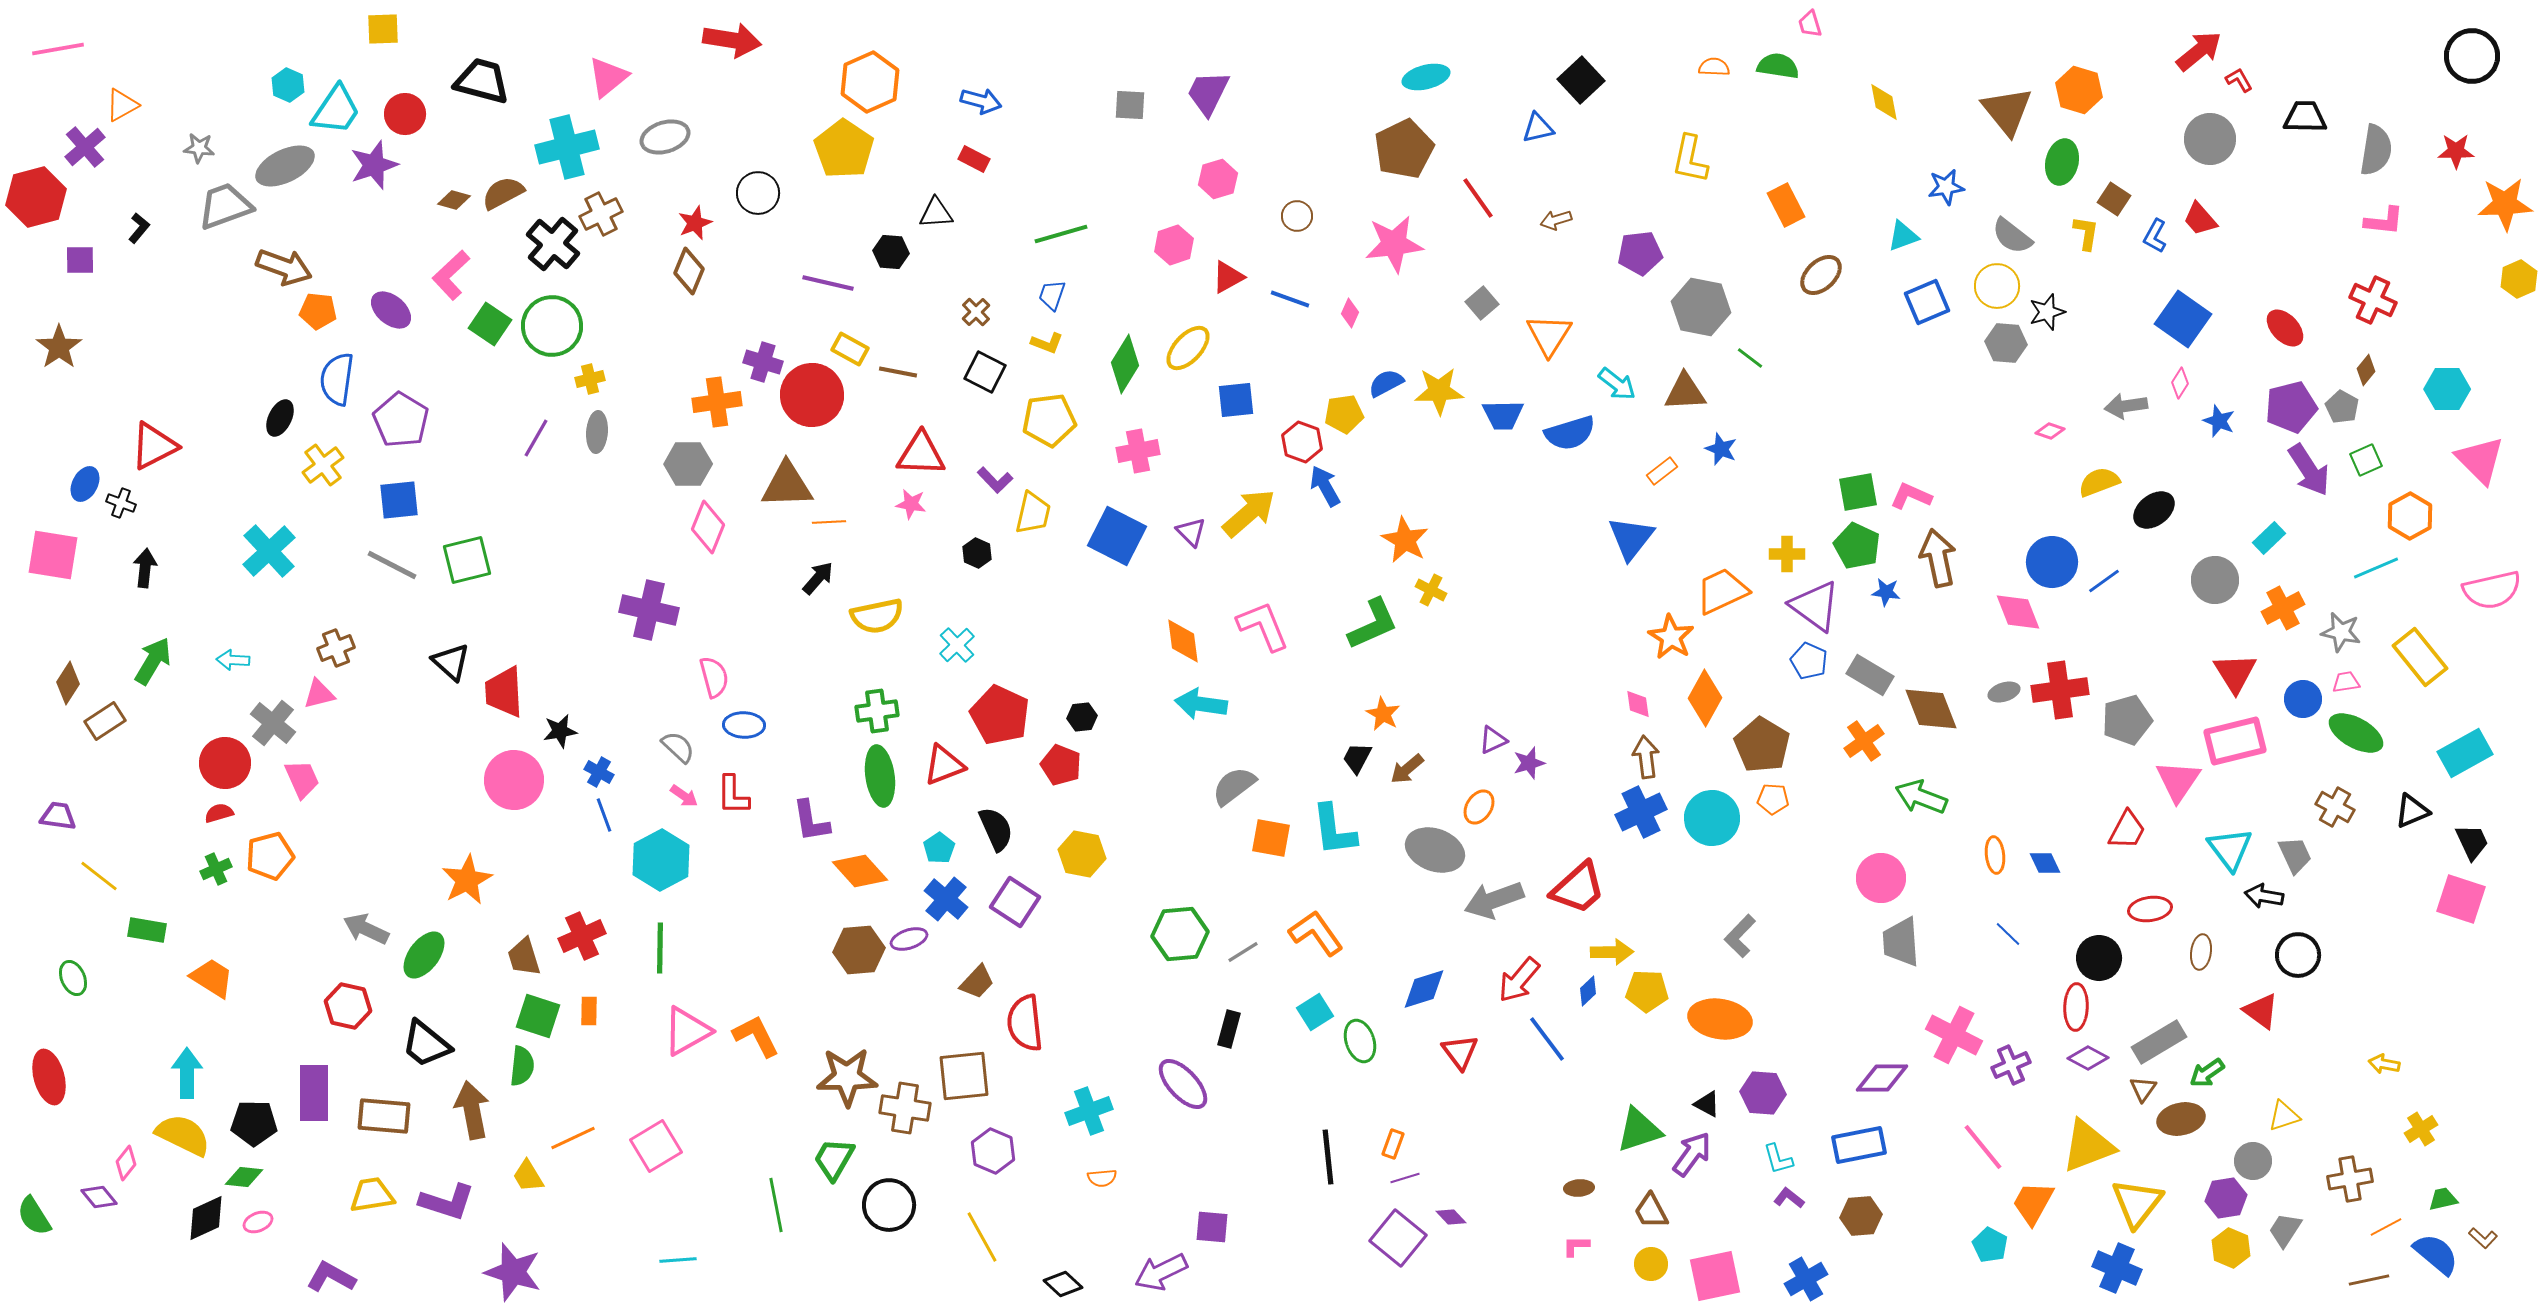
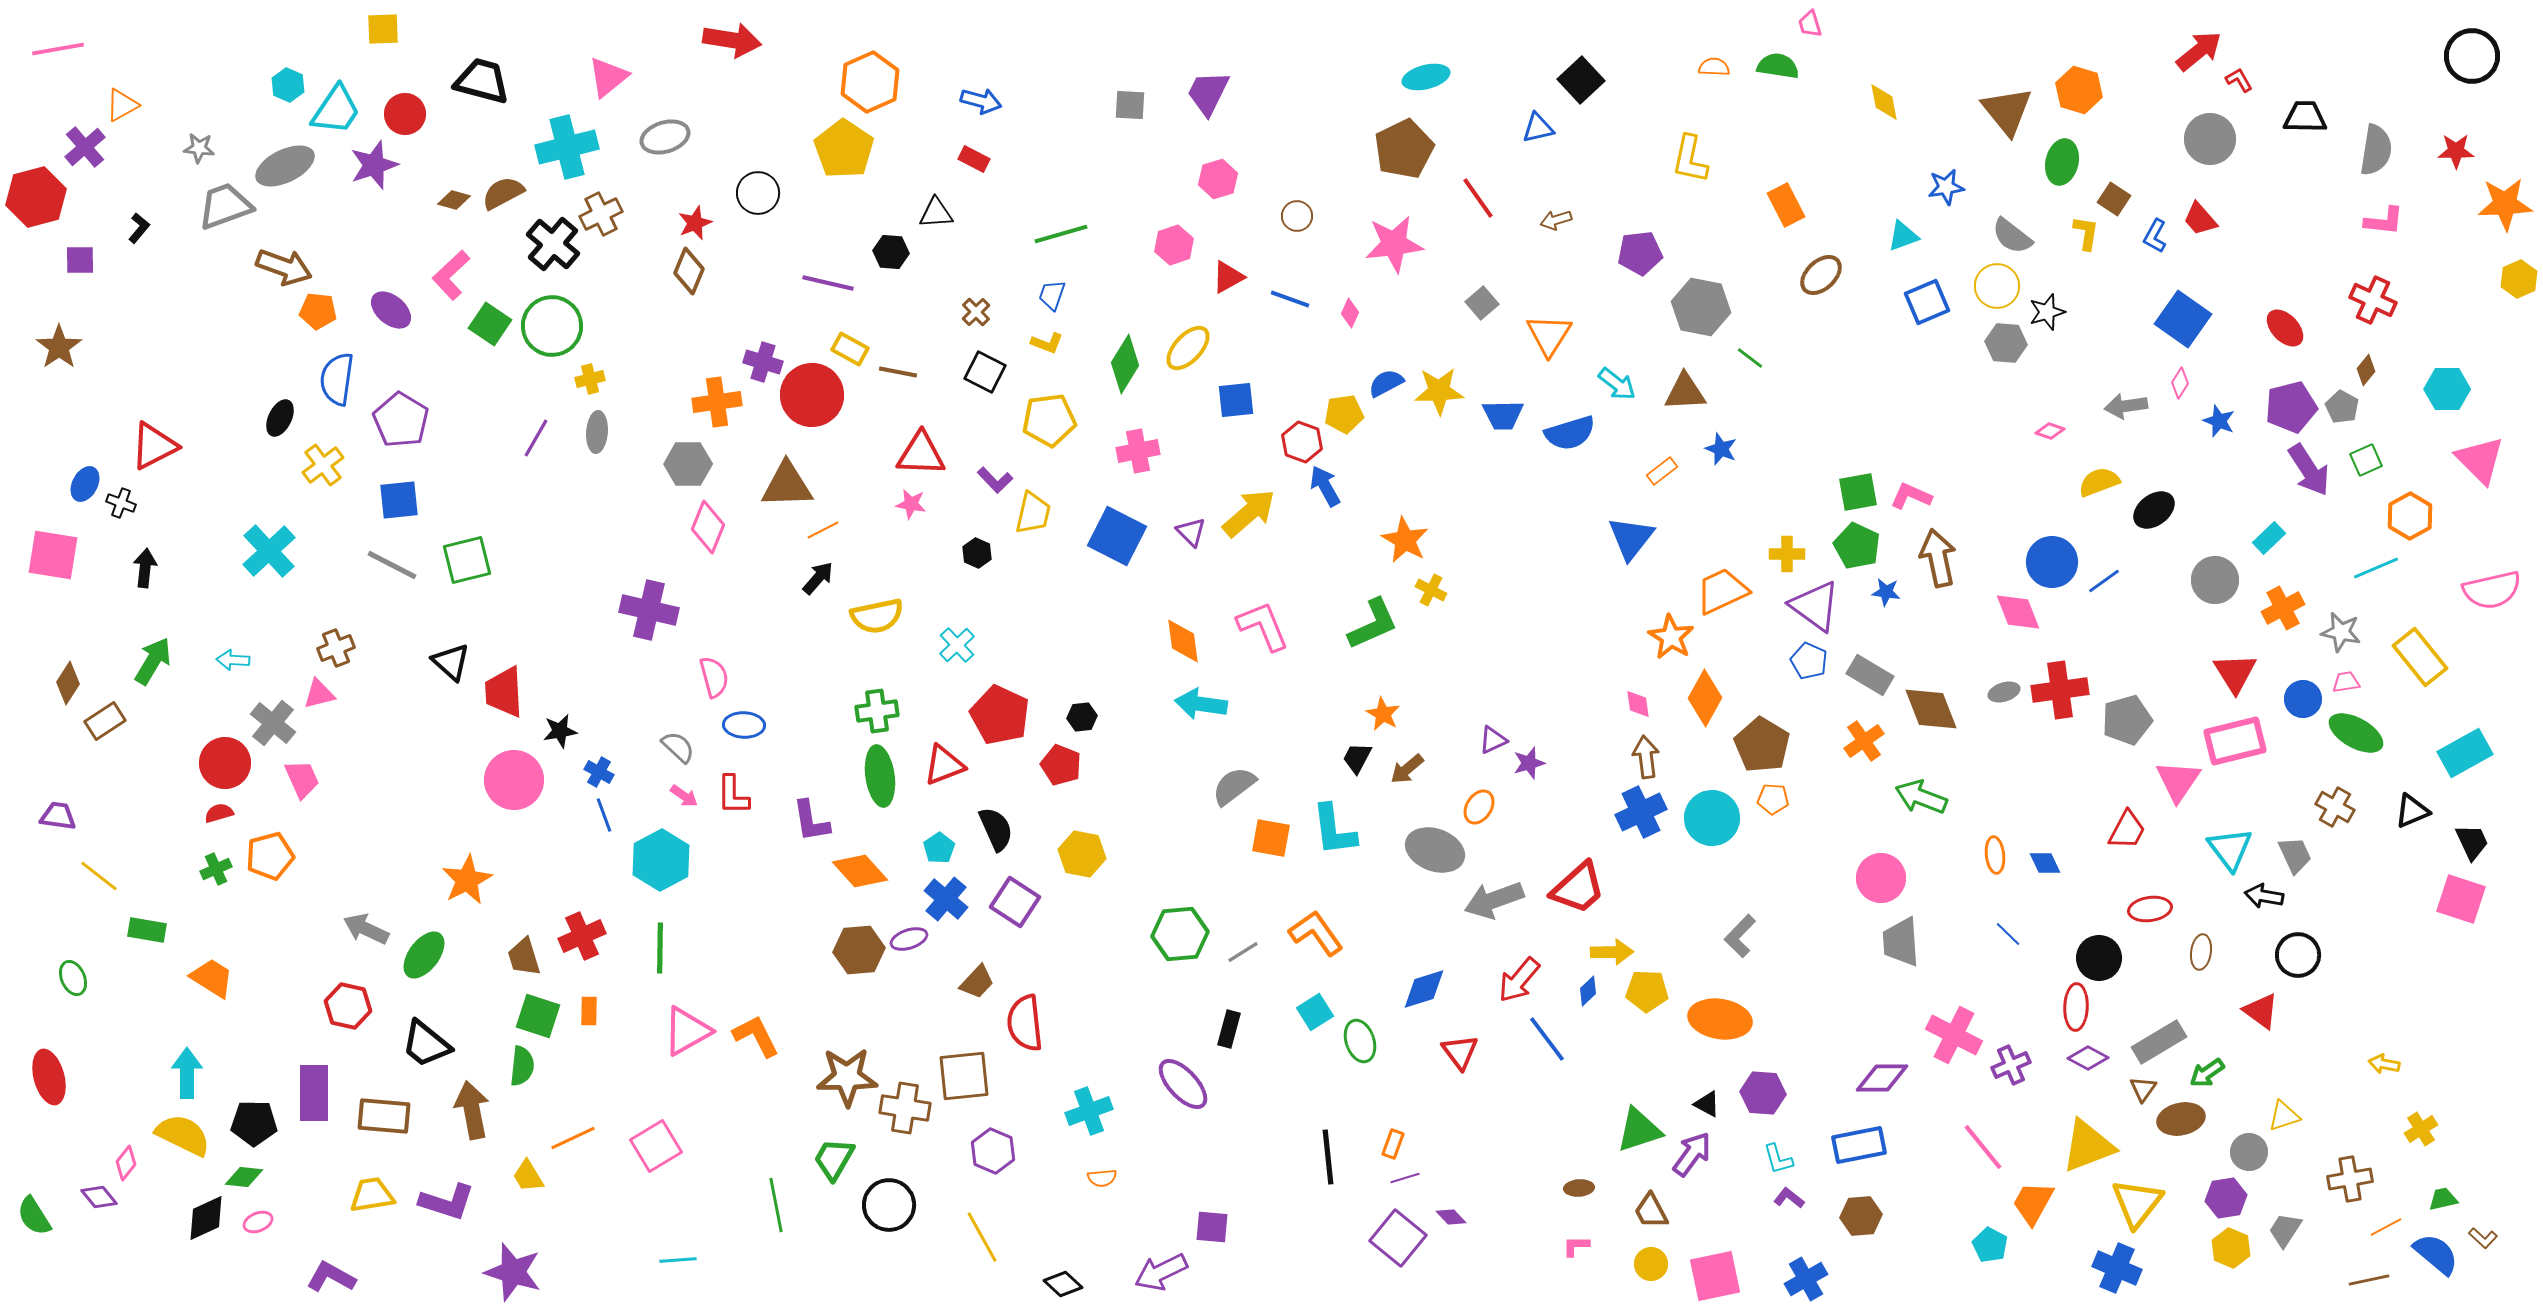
orange line at (829, 522): moved 6 px left, 8 px down; rotated 24 degrees counterclockwise
gray circle at (2253, 1161): moved 4 px left, 9 px up
